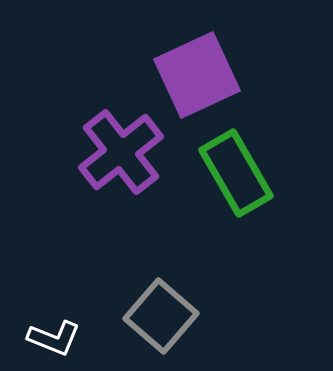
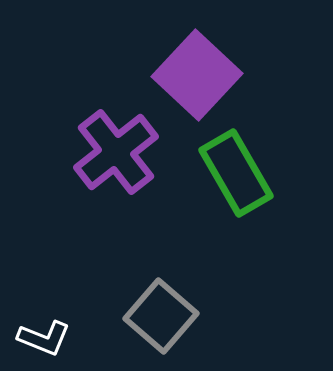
purple square: rotated 22 degrees counterclockwise
purple cross: moved 5 px left
white L-shape: moved 10 px left
